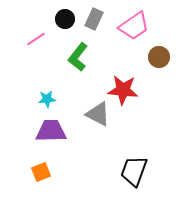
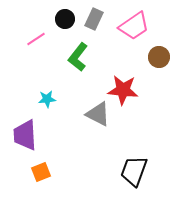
purple trapezoid: moved 26 px left, 4 px down; rotated 92 degrees counterclockwise
